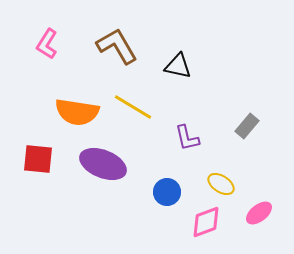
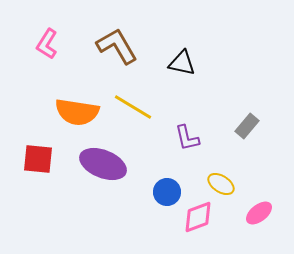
black triangle: moved 4 px right, 3 px up
pink diamond: moved 8 px left, 5 px up
